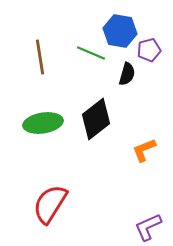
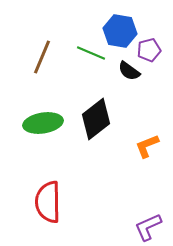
brown line: moved 2 px right; rotated 32 degrees clockwise
black semicircle: moved 2 px right, 3 px up; rotated 110 degrees clockwise
orange L-shape: moved 3 px right, 4 px up
red semicircle: moved 2 px left, 2 px up; rotated 33 degrees counterclockwise
